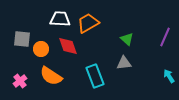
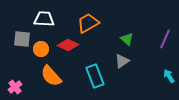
white trapezoid: moved 16 px left
purple line: moved 2 px down
red diamond: moved 1 px up; rotated 45 degrees counterclockwise
gray triangle: moved 2 px left, 2 px up; rotated 28 degrees counterclockwise
orange semicircle: rotated 15 degrees clockwise
pink cross: moved 5 px left, 6 px down
